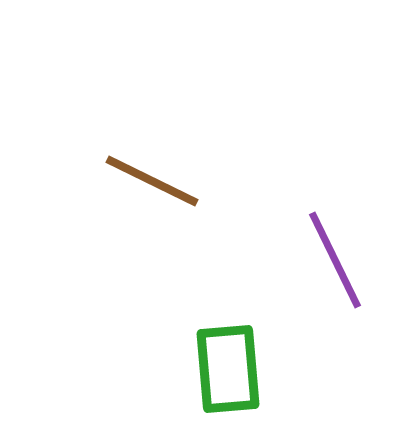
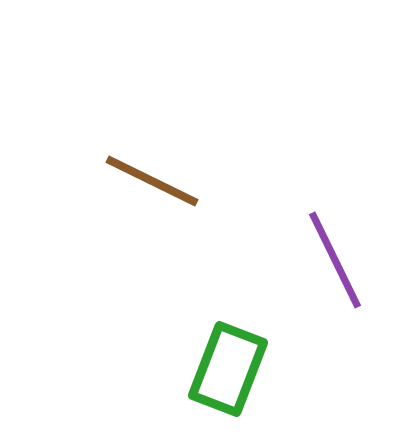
green rectangle: rotated 26 degrees clockwise
